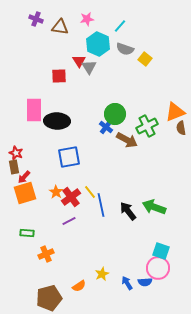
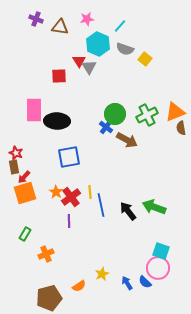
green cross: moved 11 px up
yellow line: rotated 32 degrees clockwise
purple line: rotated 64 degrees counterclockwise
green rectangle: moved 2 px left, 1 px down; rotated 64 degrees counterclockwise
blue semicircle: rotated 48 degrees clockwise
